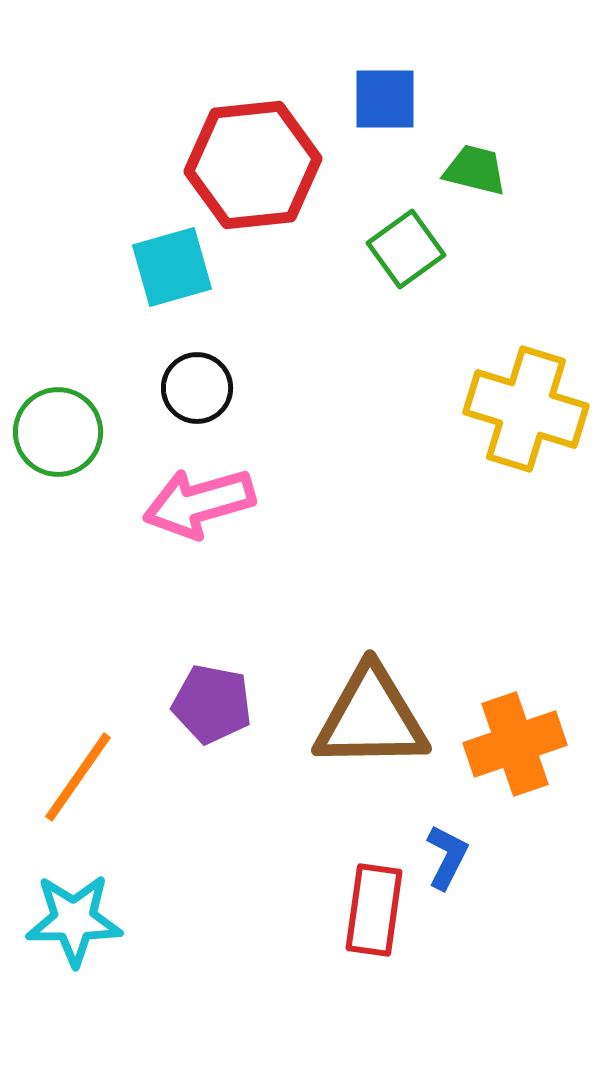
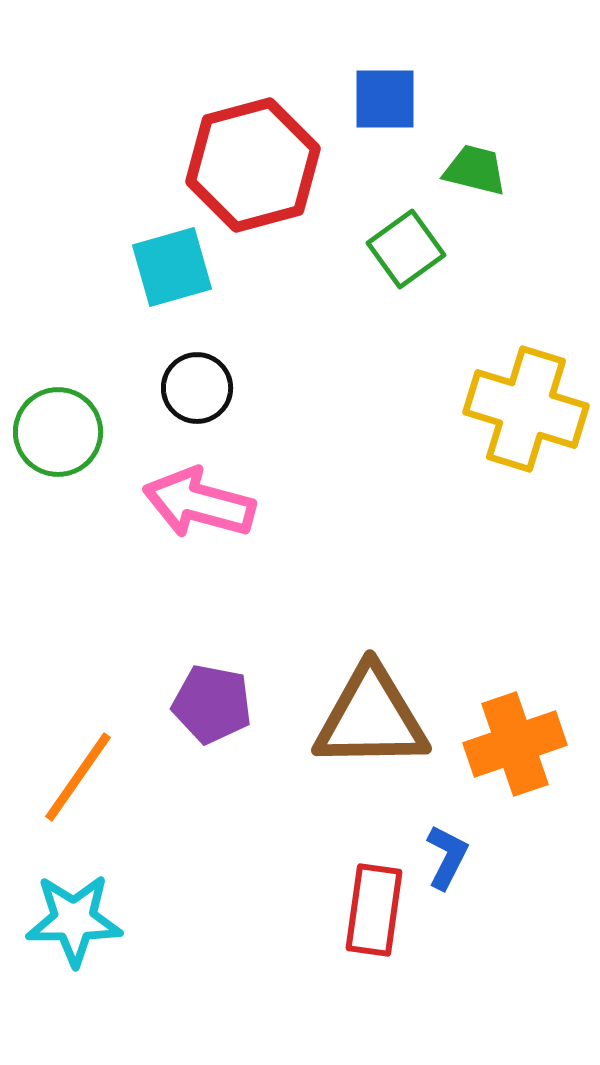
red hexagon: rotated 9 degrees counterclockwise
pink arrow: rotated 31 degrees clockwise
